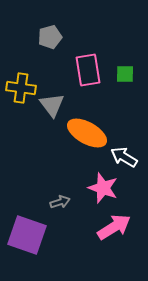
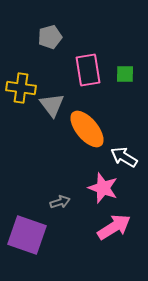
orange ellipse: moved 4 px up; rotated 21 degrees clockwise
